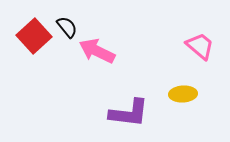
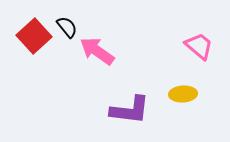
pink trapezoid: moved 1 px left
pink arrow: rotated 9 degrees clockwise
purple L-shape: moved 1 px right, 3 px up
